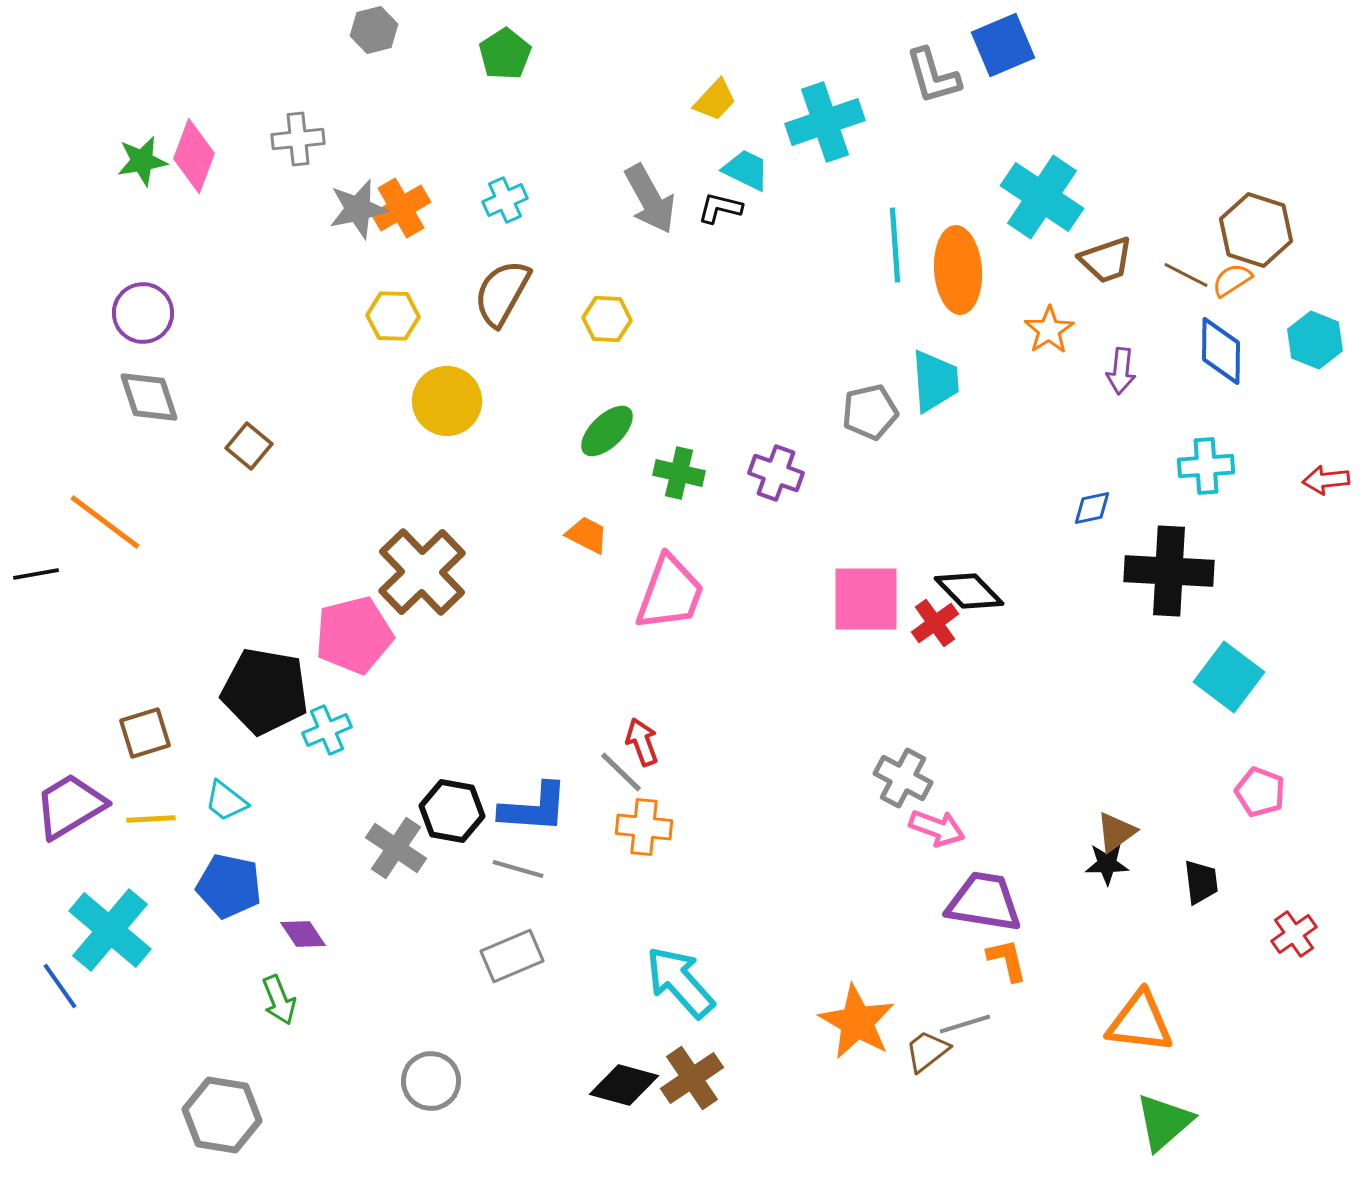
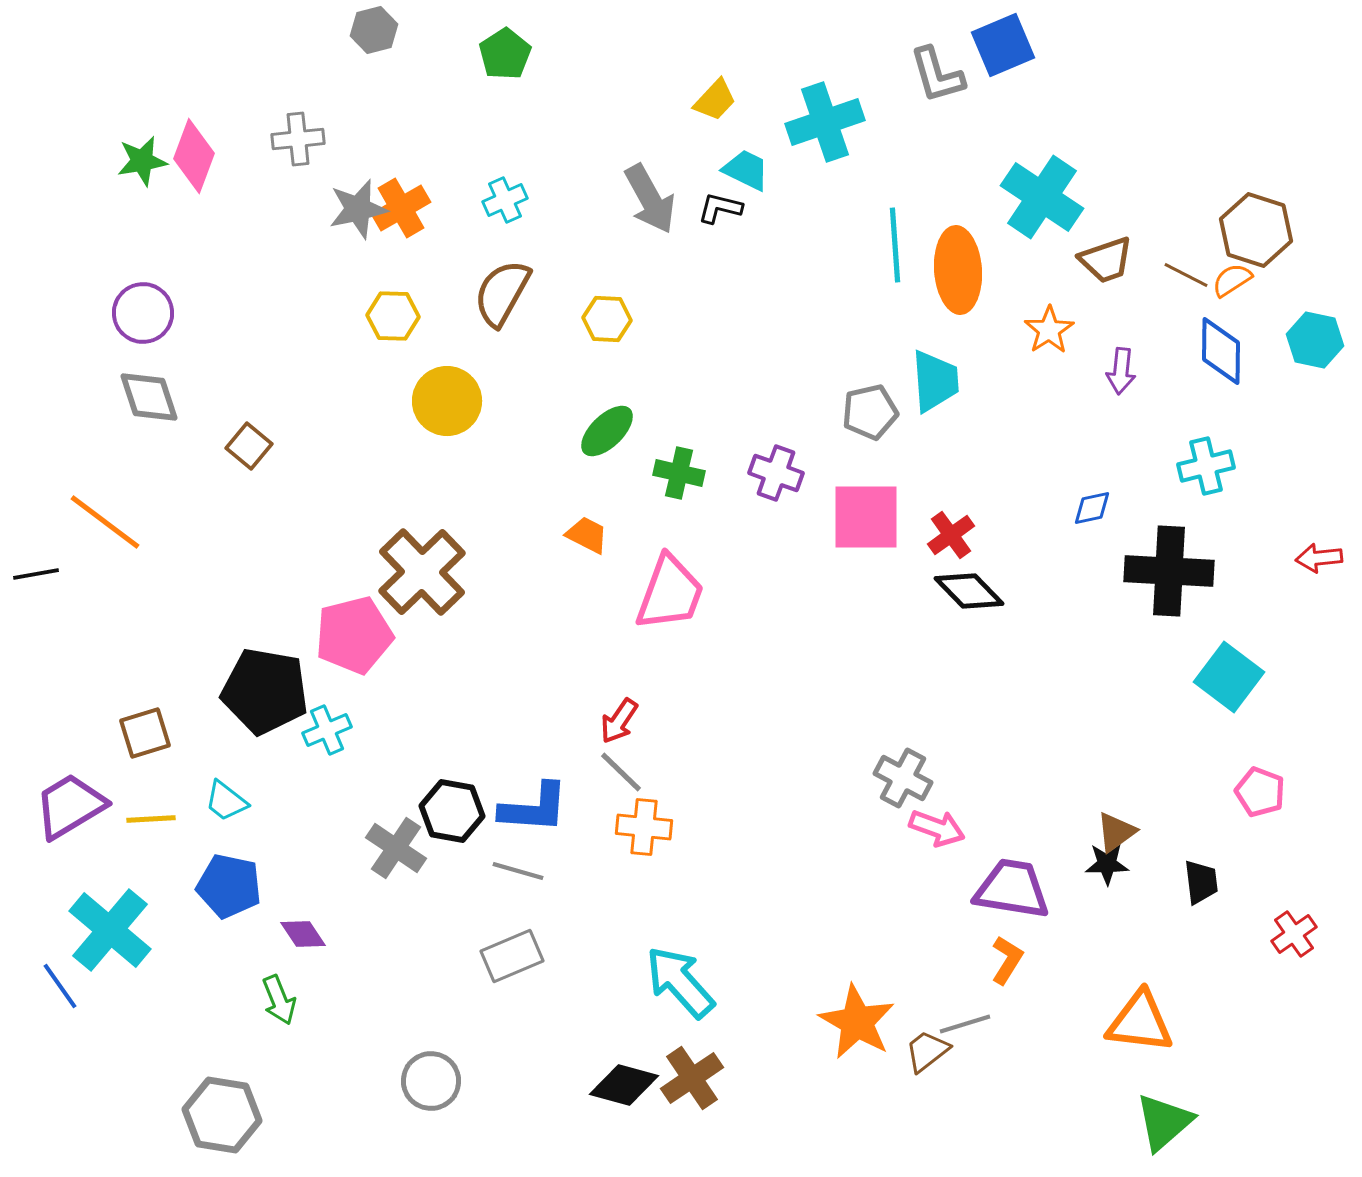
gray L-shape at (933, 76): moved 4 px right, 1 px up
cyan hexagon at (1315, 340): rotated 10 degrees counterclockwise
cyan cross at (1206, 466): rotated 10 degrees counterclockwise
red arrow at (1326, 480): moved 7 px left, 78 px down
pink square at (866, 599): moved 82 px up
red cross at (935, 623): moved 16 px right, 88 px up
red arrow at (642, 742): moved 23 px left, 21 px up; rotated 126 degrees counterclockwise
gray line at (518, 869): moved 2 px down
purple trapezoid at (984, 902): moved 28 px right, 13 px up
orange L-shape at (1007, 960): rotated 45 degrees clockwise
